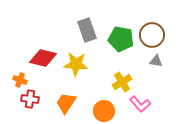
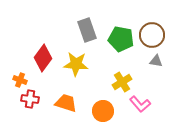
red diamond: rotated 68 degrees counterclockwise
orange trapezoid: rotated 75 degrees clockwise
orange circle: moved 1 px left
